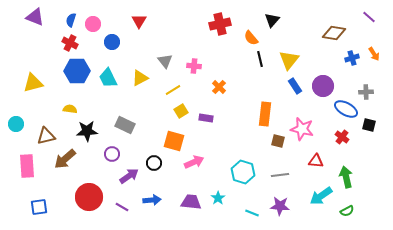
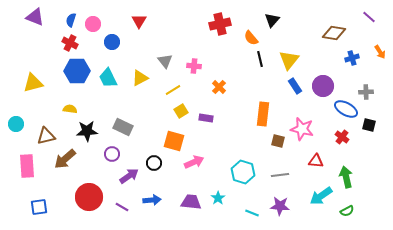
orange arrow at (374, 54): moved 6 px right, 2 px up
orange rectangle at (265, 114): moved 2 px left
gray rectangle at (125, 125): moved 2 px left, 2 px down
